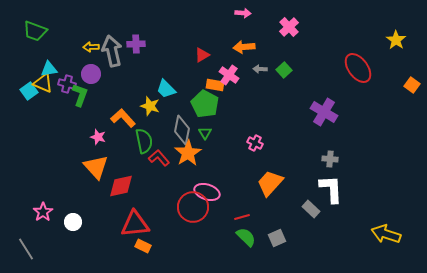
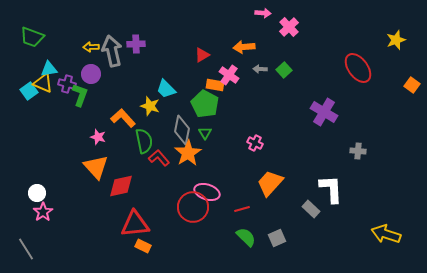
pink arrow at (243, 13): moved 20 px right
green trapezoid at (35, 31): moved 3 px left, 6 px down
yellow star at (396, 40): rotated 18 degrees clockwise
gray cross at (330, 159): moved 28 px right, 8 px up
red line at (242, 217): moved 8 px up
white circle at (73, 222): moved 36 px left, 29 px up
